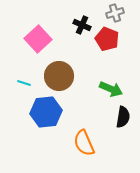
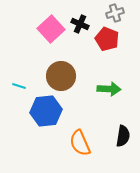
black cross: moved 2 px left, 1 px up
pink square: moved 13 px right, 10 px up
brown circle: moved 2 px right
cyan line: moved 5 px left, 3 px down
green arrow: moved 2 px left; rotated 20 degrees counterclockwise
blue hexagon: moved 1 px up
black semicircle: moved 19 px down
orange semicircle: moved 4 px left
